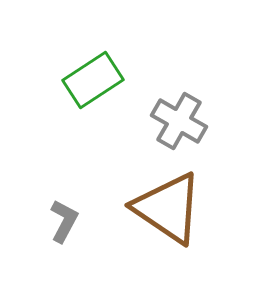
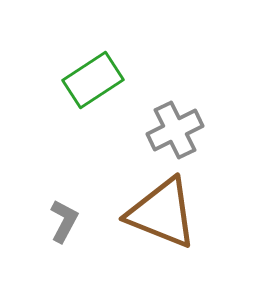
gray cross: moved 4 px left, 9 px down; rotated 34 degrees clockwise
brown triangle: moved 6 px left, 5 px down; rotated 12 degrees counterclockwise
